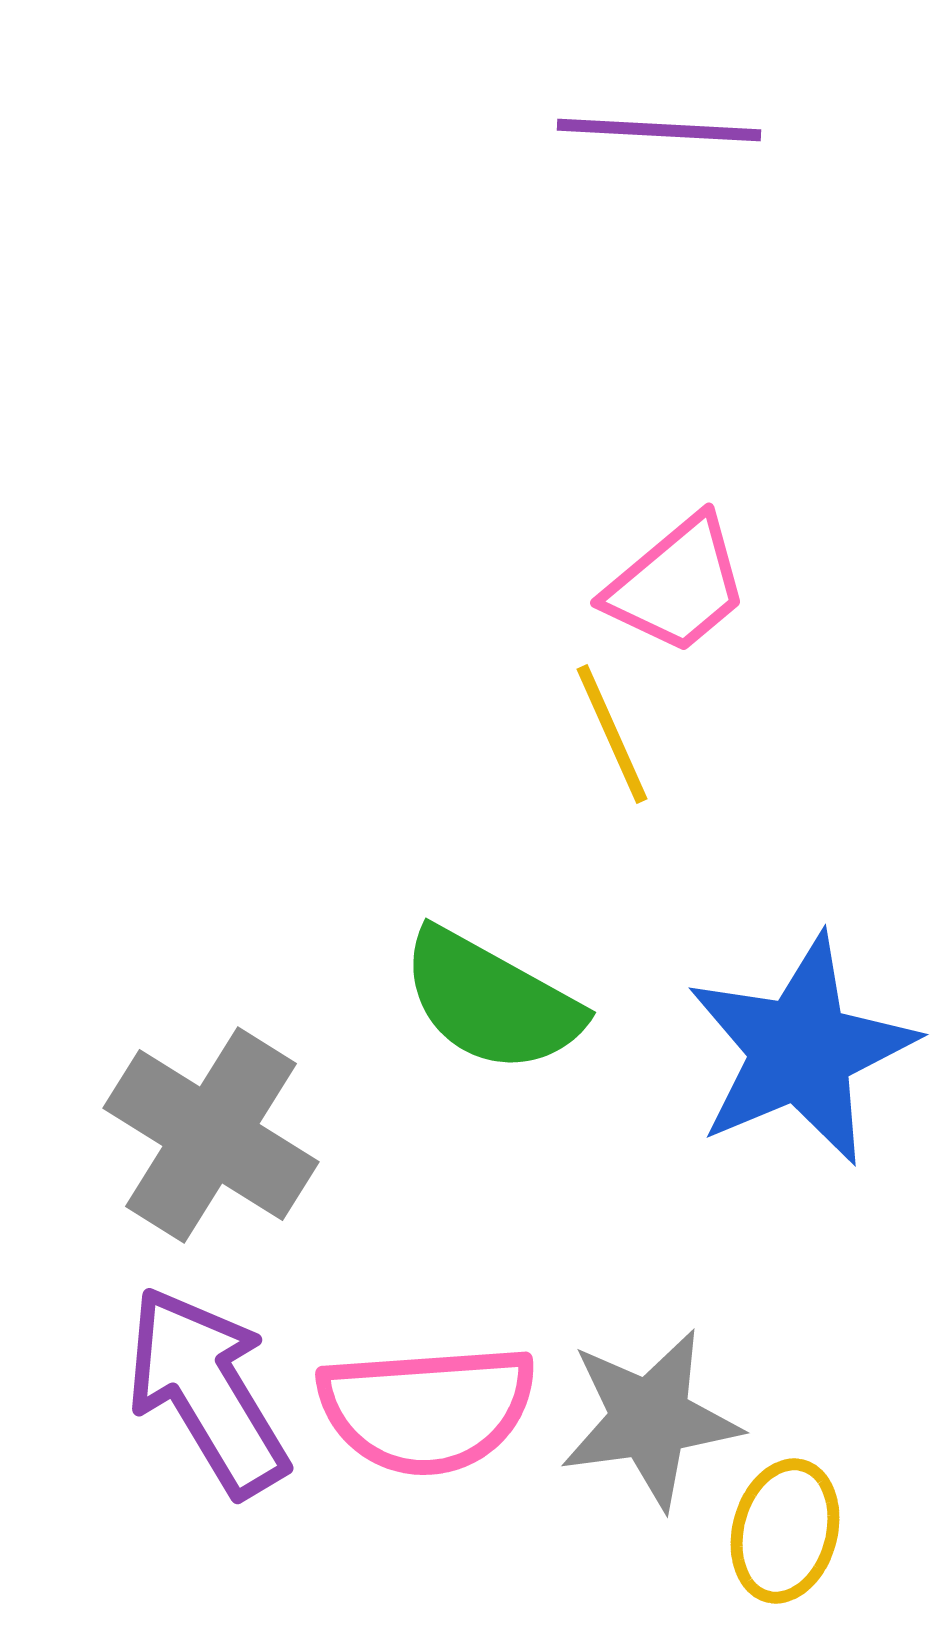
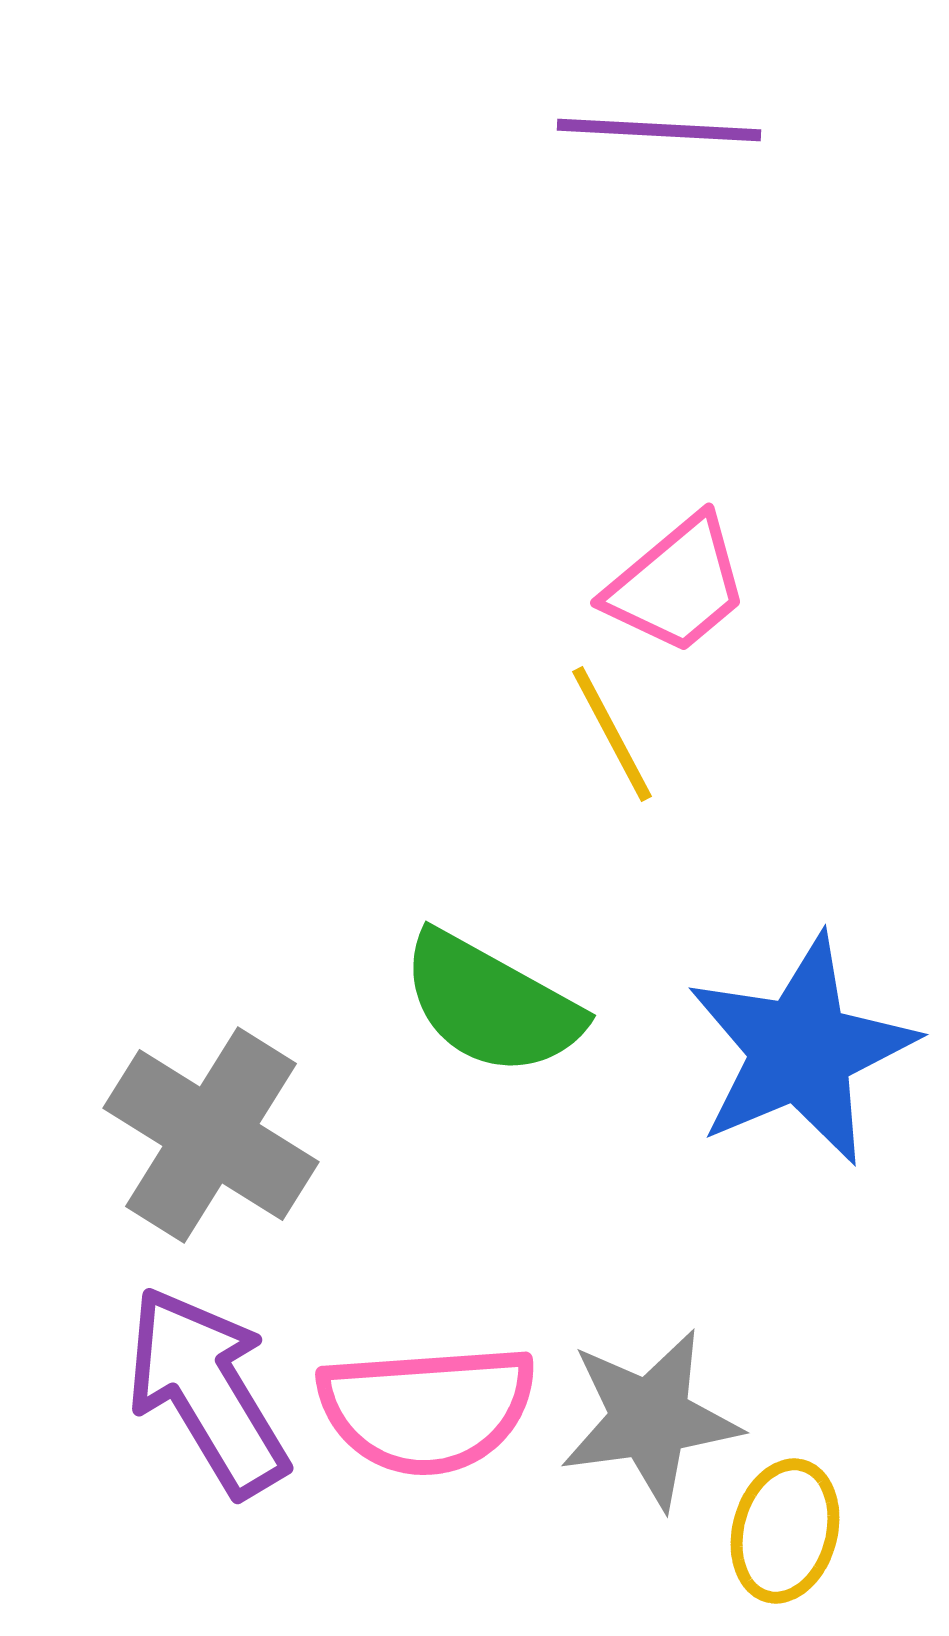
yellow line: rotated 4 degrees counterclockwise
green semicircle: moved 3 px down
